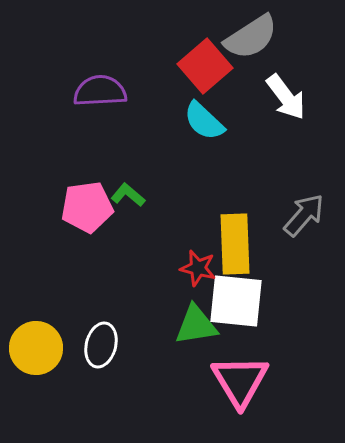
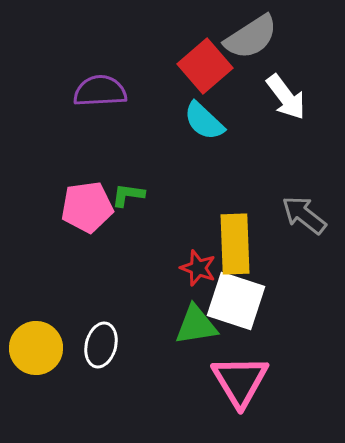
green L-shape: rotated 32 degrees counterclockwise
gray arrow: rotated 93 degrees counterclockwise
red star: rotated 6 degrees clockwise
white square: rotated 12 degrees clockwise
